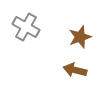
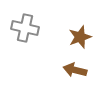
gray cross: moved 1 px left, 1 px down; rotated 16 degrees counterclockwise
